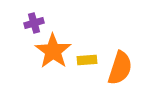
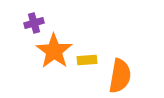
orange star: moved 1 px right
orange semicircle: moved 8 px down; rotated 8 degrees counterclockwise
